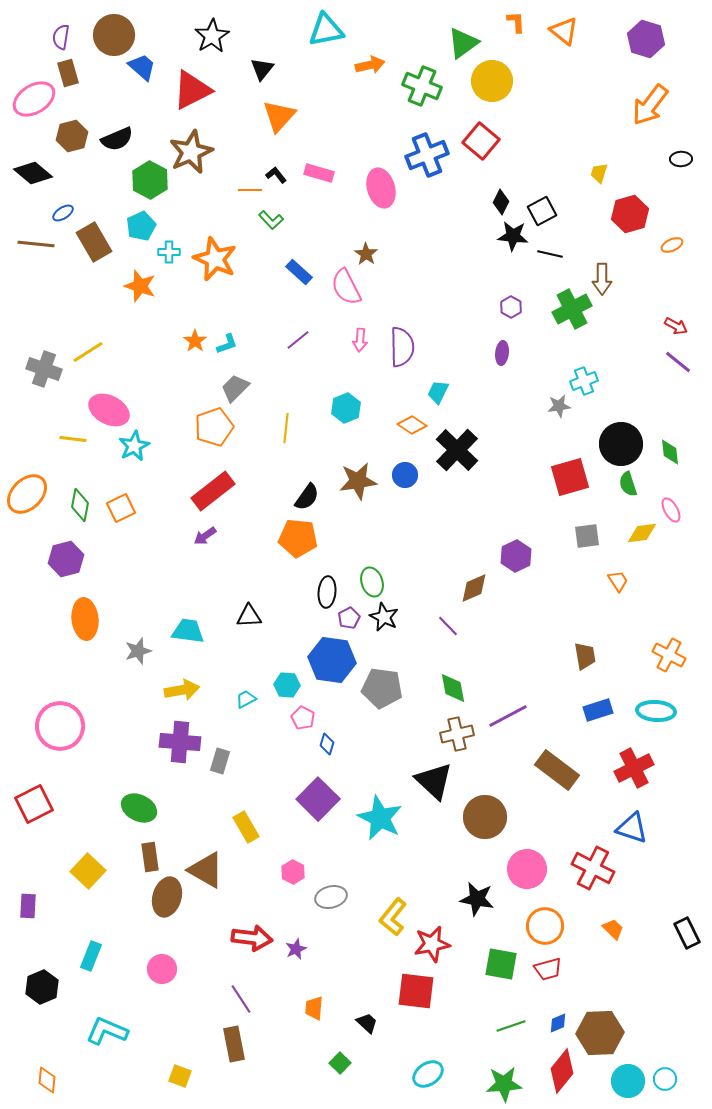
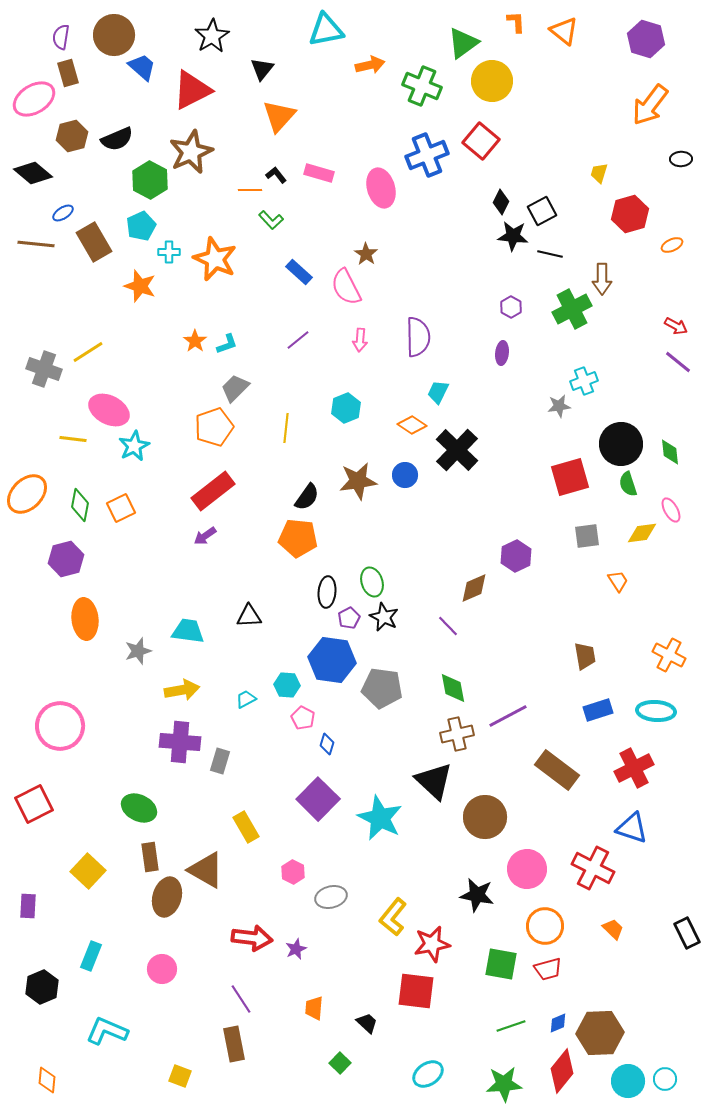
purple semicircle at (402, 347): moved 16 px right, 10 px up
black star at (477, 899): moved 4 px up
